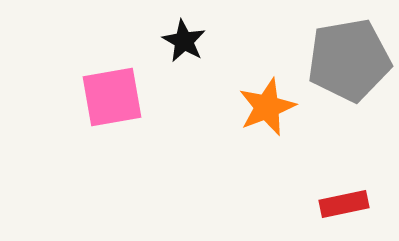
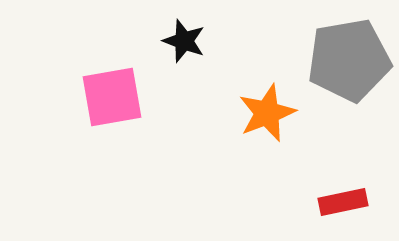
black star: rotated 9 degrees counterclockwise
orange star: moved 6 px down
red rectangle: moved 1 px left, 2 px up
